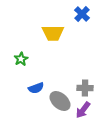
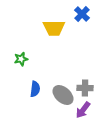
yellow trapezoid: moved 1 px right, 5 px up
green star: rotated 16 degrees clockwise
blue semicircle: moved 1 px left, 1 px down; rotated 63 degrees counterclockwise
gray ellipse: moved 3 px right, 6 px up
